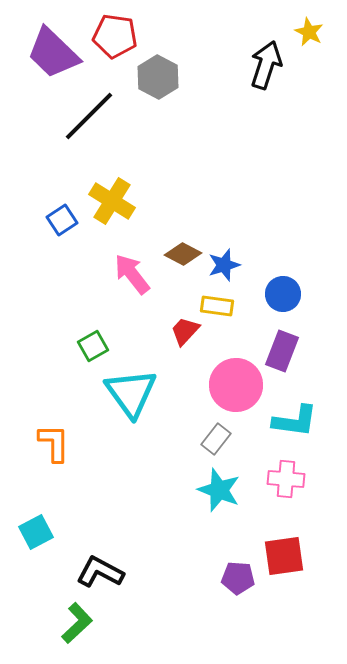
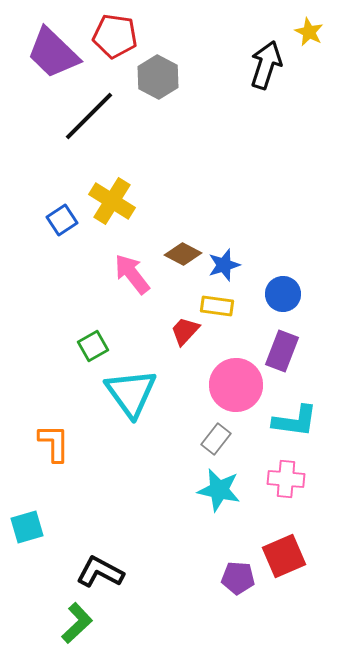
cyan star: rotated 9 degrees counterclockwise
cyan square: moved 9 px left, 5 px up; rotated 12 degrees clockwise
red square: rotated 15 degrees counterclockwise
